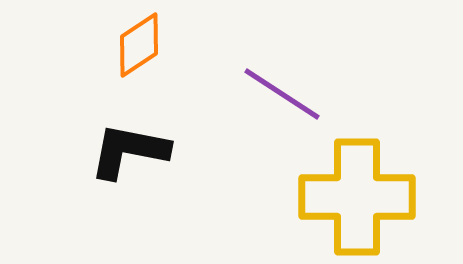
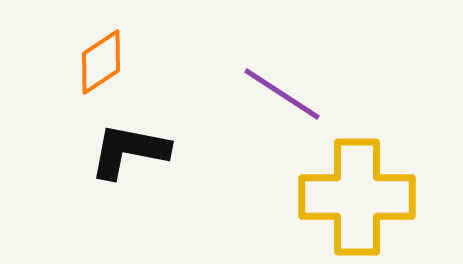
orange diamond: moved 38 px left, 17 px down
